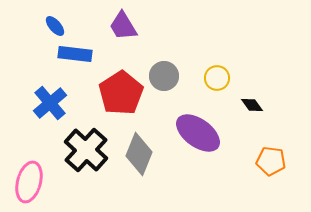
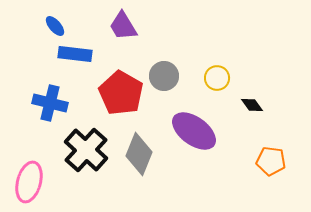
red pentagon: rotated 9 degrees counterclockwise
blue cross: rotated 36 degrees counterclockwise
purple ellipse: moved 4 px left, 2 px up
